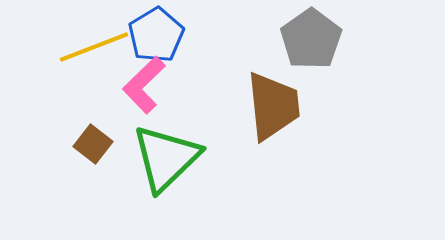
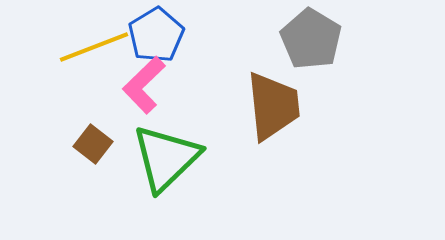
gray pentagon: rotated 6 degrees counterclockwise
